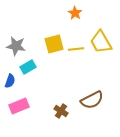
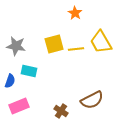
cyan rectangle: moved 1 px right, 4 px down; rotated 42 degrees clockwise
